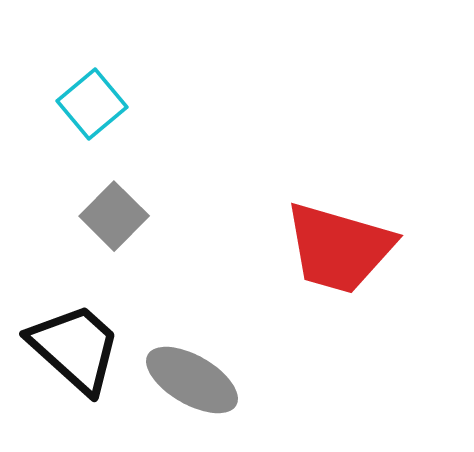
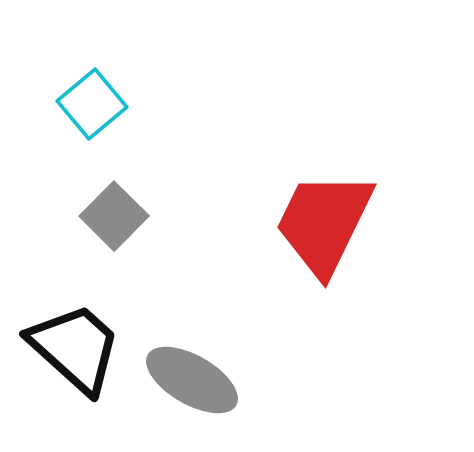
red trapezoid: moved 15 px left, 25 px up; rotated 100 degrees clockwise
